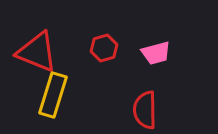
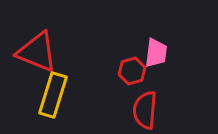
red hexagon: moved 28 px right, 23 px down
pink trapezoid: rotated 68 degrees counterclockwise
red semicircle: rotated 6 degrees clockwise
